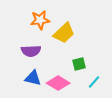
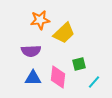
blue triangle: rotated 12 degrees counterclockwise
pink diamond: moved 6 px up; rotated 65 degrees clockwise
